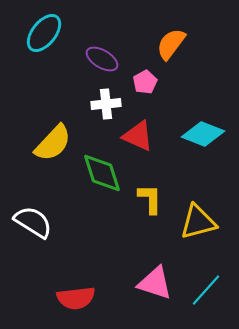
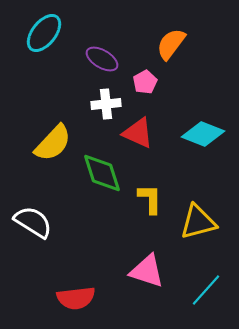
red triangle: moved 3 px up
pink triangle: moved 8 px left, 12 px up
